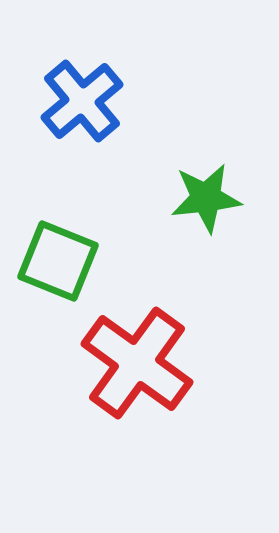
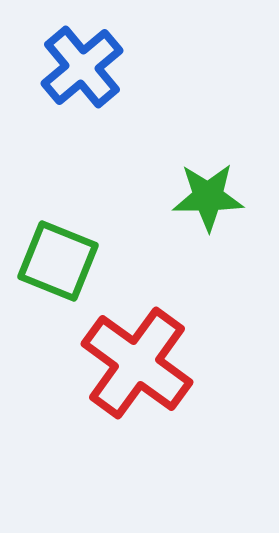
blue cross: moved 34 px up
green star: moved 2 px right, 1 px up; rotated 6 degrees clockwise
